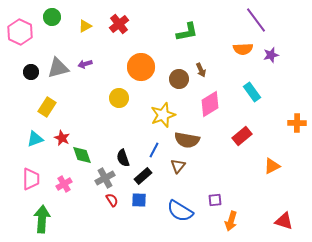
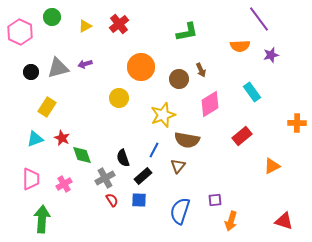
purple line: moved 3 px right, 1 px up
orange semicircle: moved 3 px left, 3 px up
blue semicircle: rotated 76 degrees clockwise
